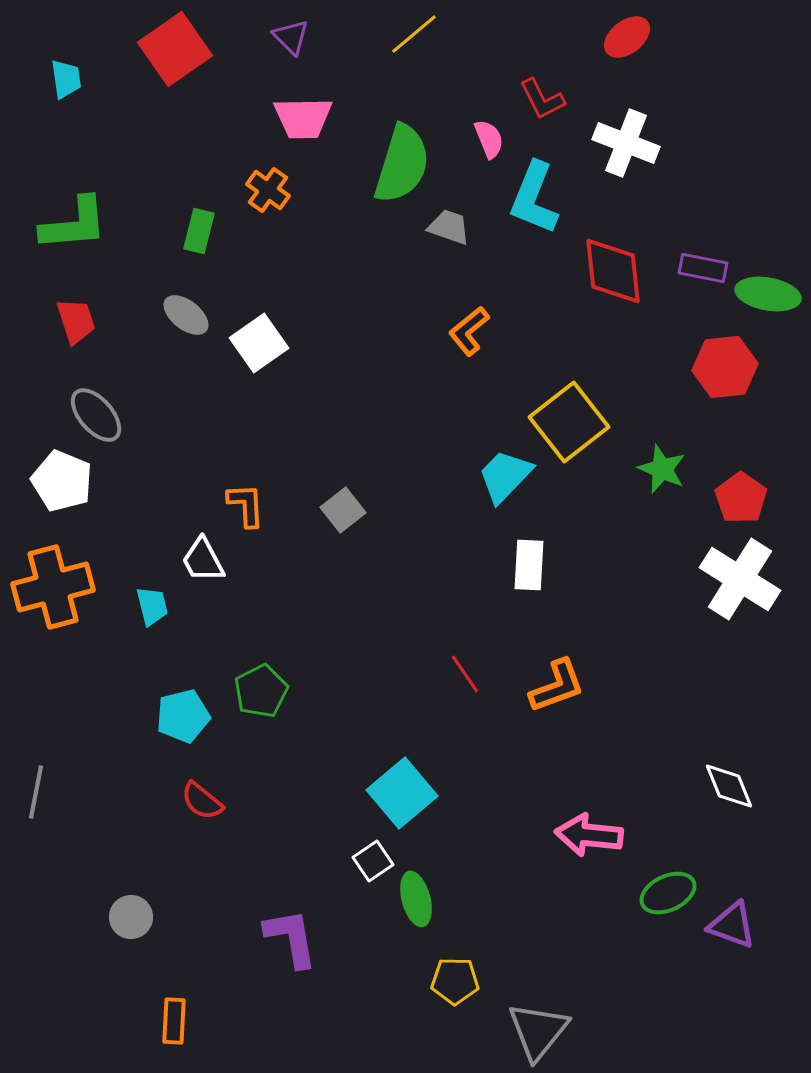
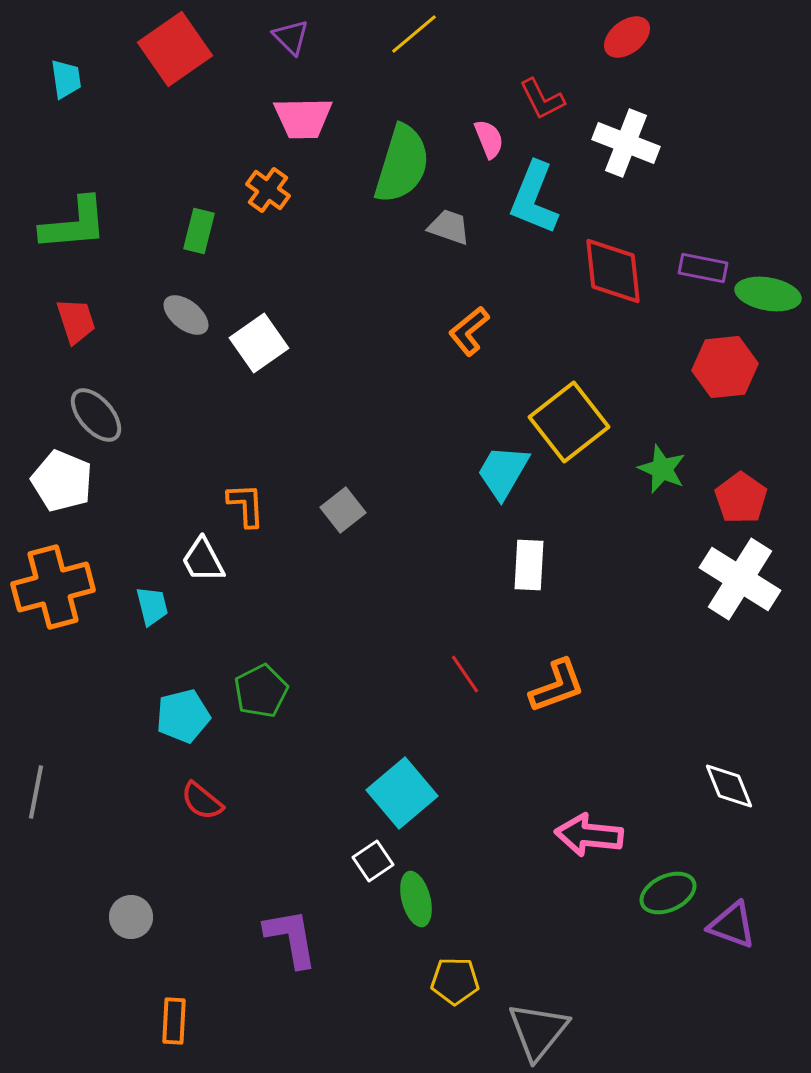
cyan trapezoid at (505, 476): moved 2 px left, 4 px up; rotated 14 degrees counterclockwise
